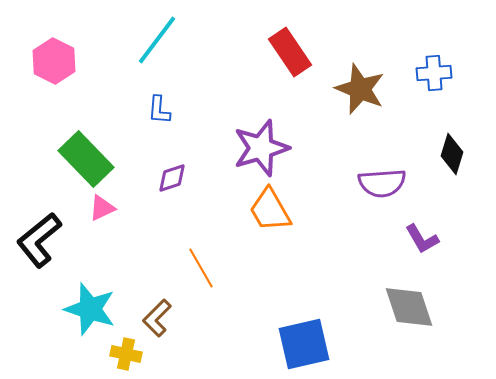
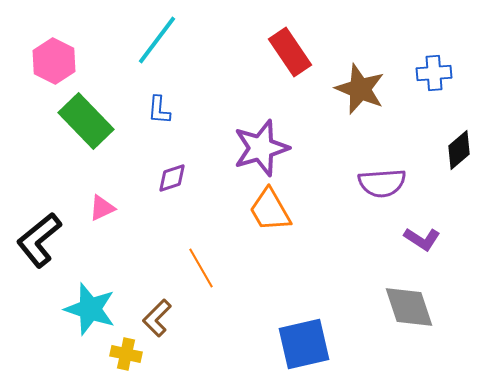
black diamond: moved 7 px right, 4 px up; rotated 33 degrees clockwise
green rectangle: moved 38 px up
purple L-shape: rotated 27 degrees counterclockwise
